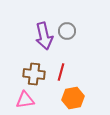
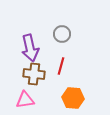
gray circle: moved 5 px left, 3 px down
purple arrow: moved 14 px left, 12 px down
red line: moved 6 px up
orange hexagon: rotated 15 degrees clockwise
